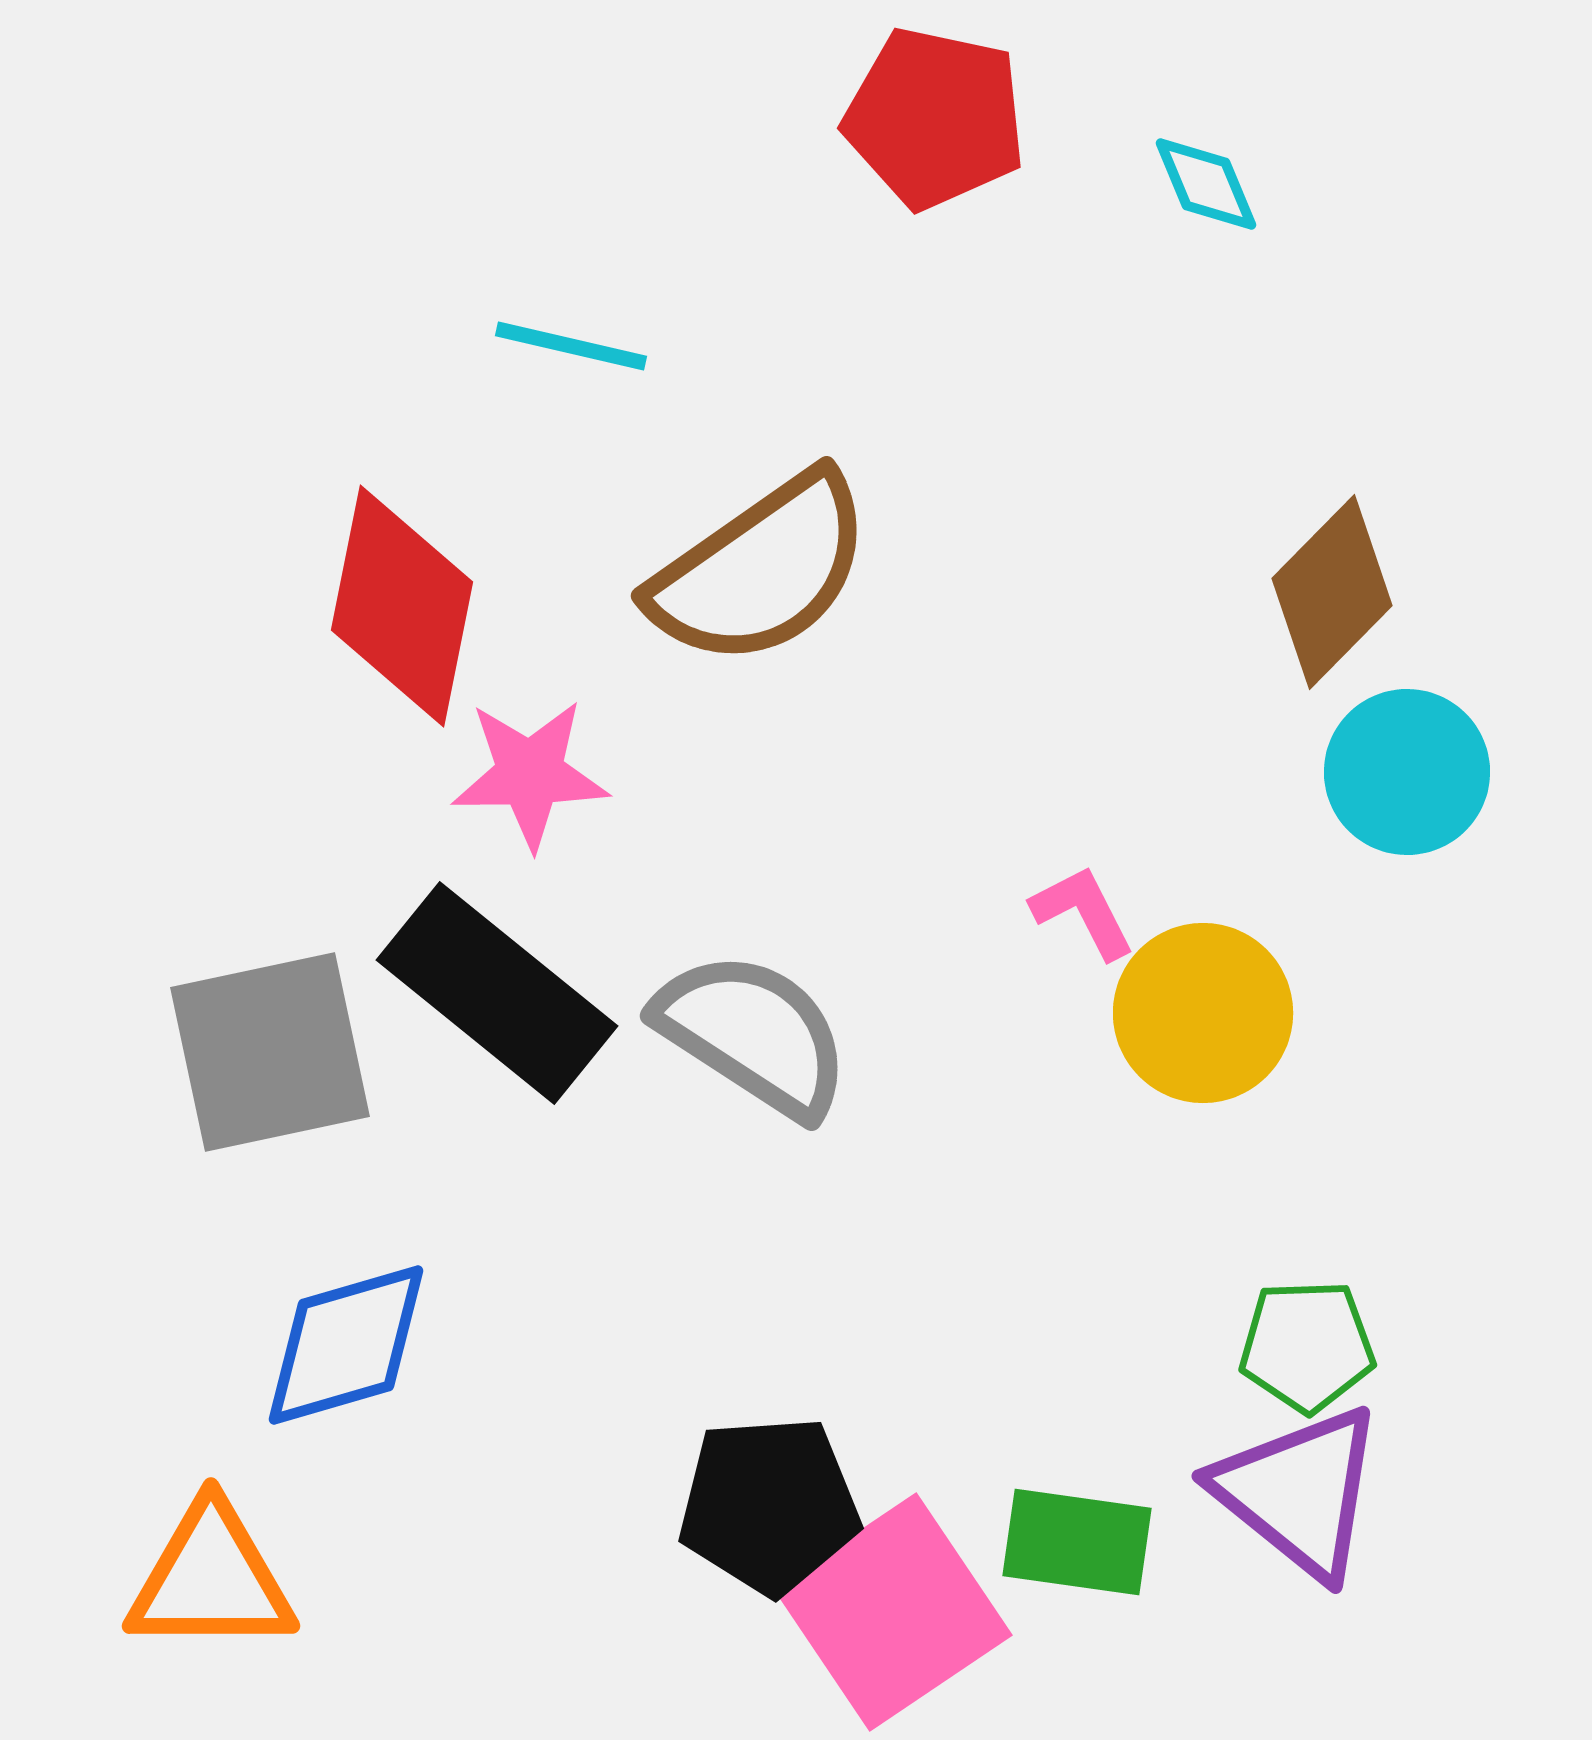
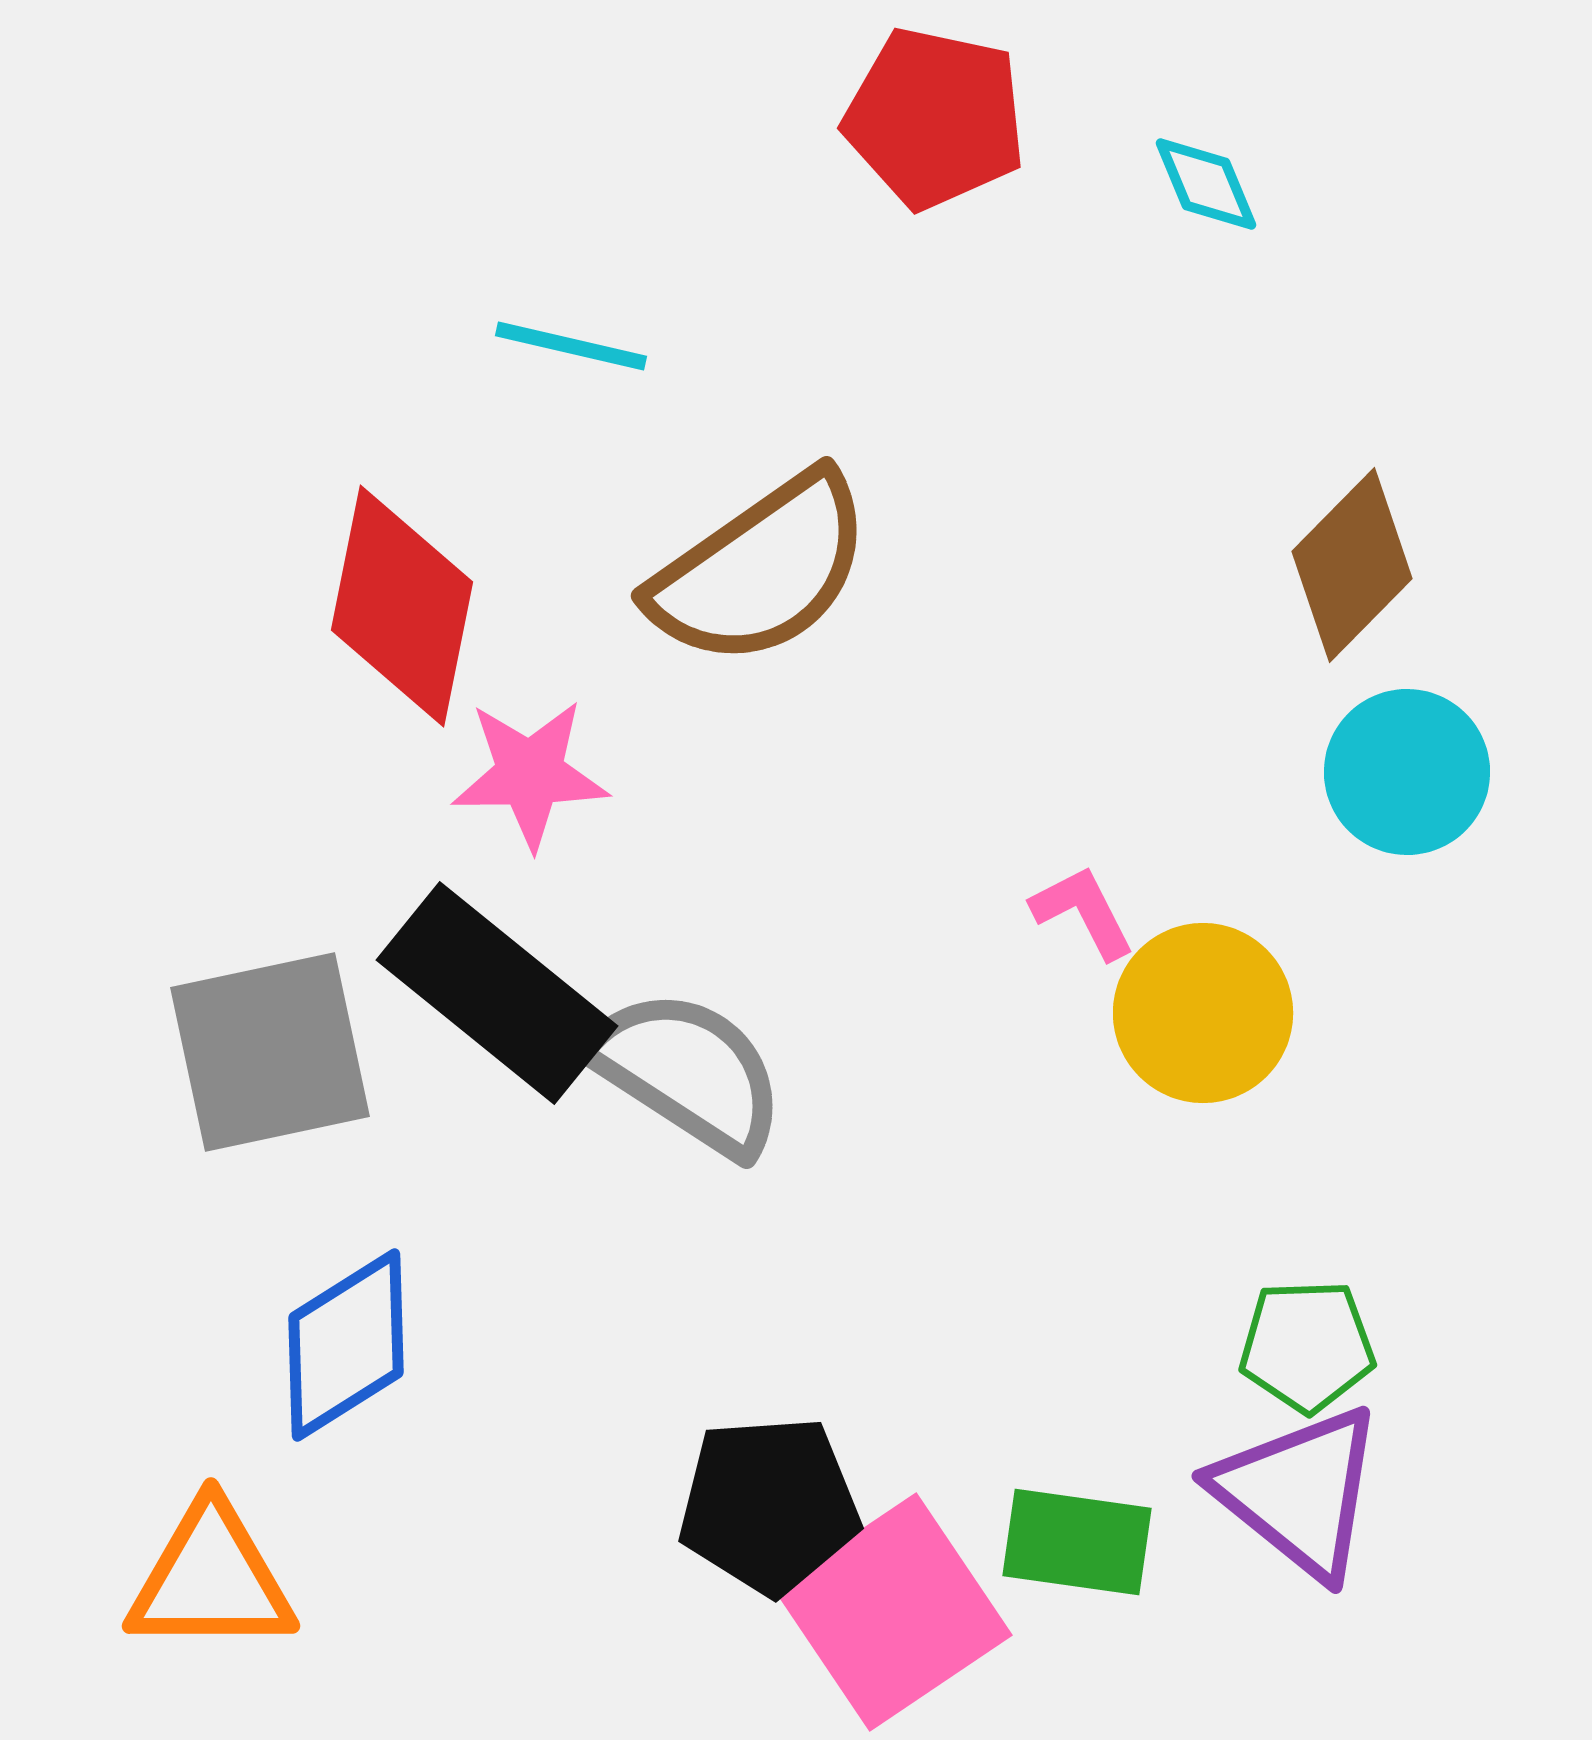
brown diamond: moved 20 px right, 27 px up
gray semicircle: moved 65 px left, 38 px down
blue diamond: rotated 16 degrees counterclockwise
